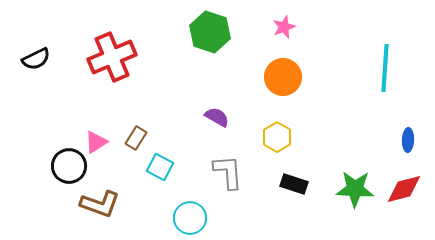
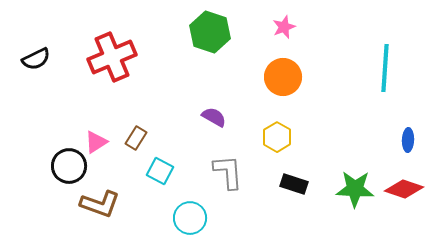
purple semicircle: moved 3 px left
cyan square: moved 4 px down
red diamond: rotated 33 degrees clockwise
